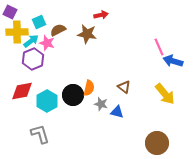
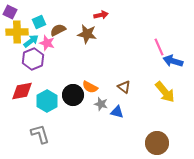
orange semicircle: moved 1 px right, 1 px up; rotated 105 degrees clockwise
yellow arrow: moved 2 px up
